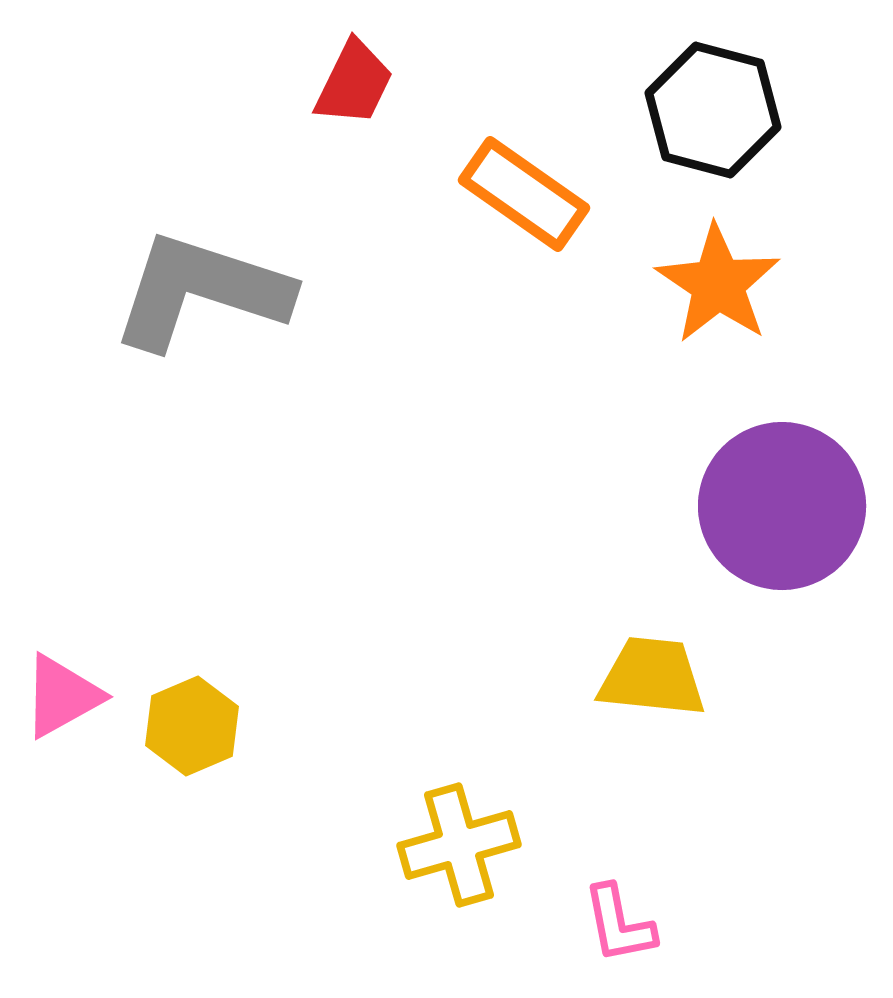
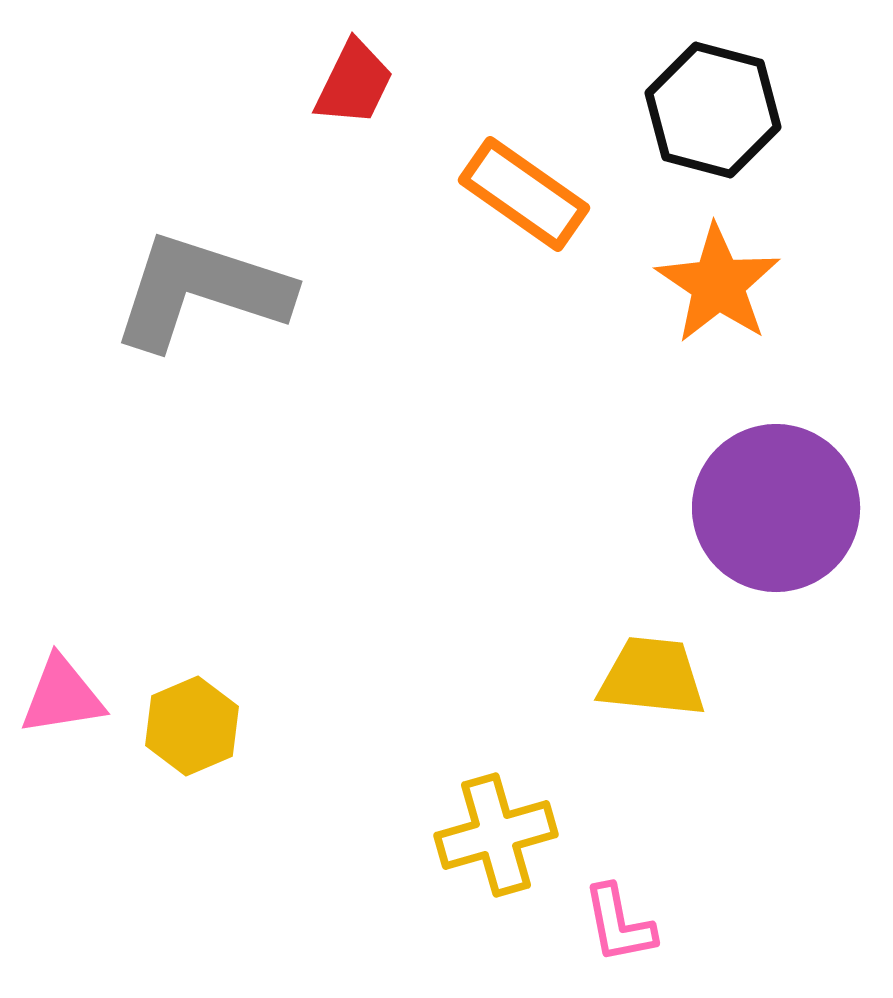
purple circle: moved 6 px left, 2 px down
pink triangle: rotated 20 degrees clockwise
yellow cross: moved 37 px right, 10 px up
